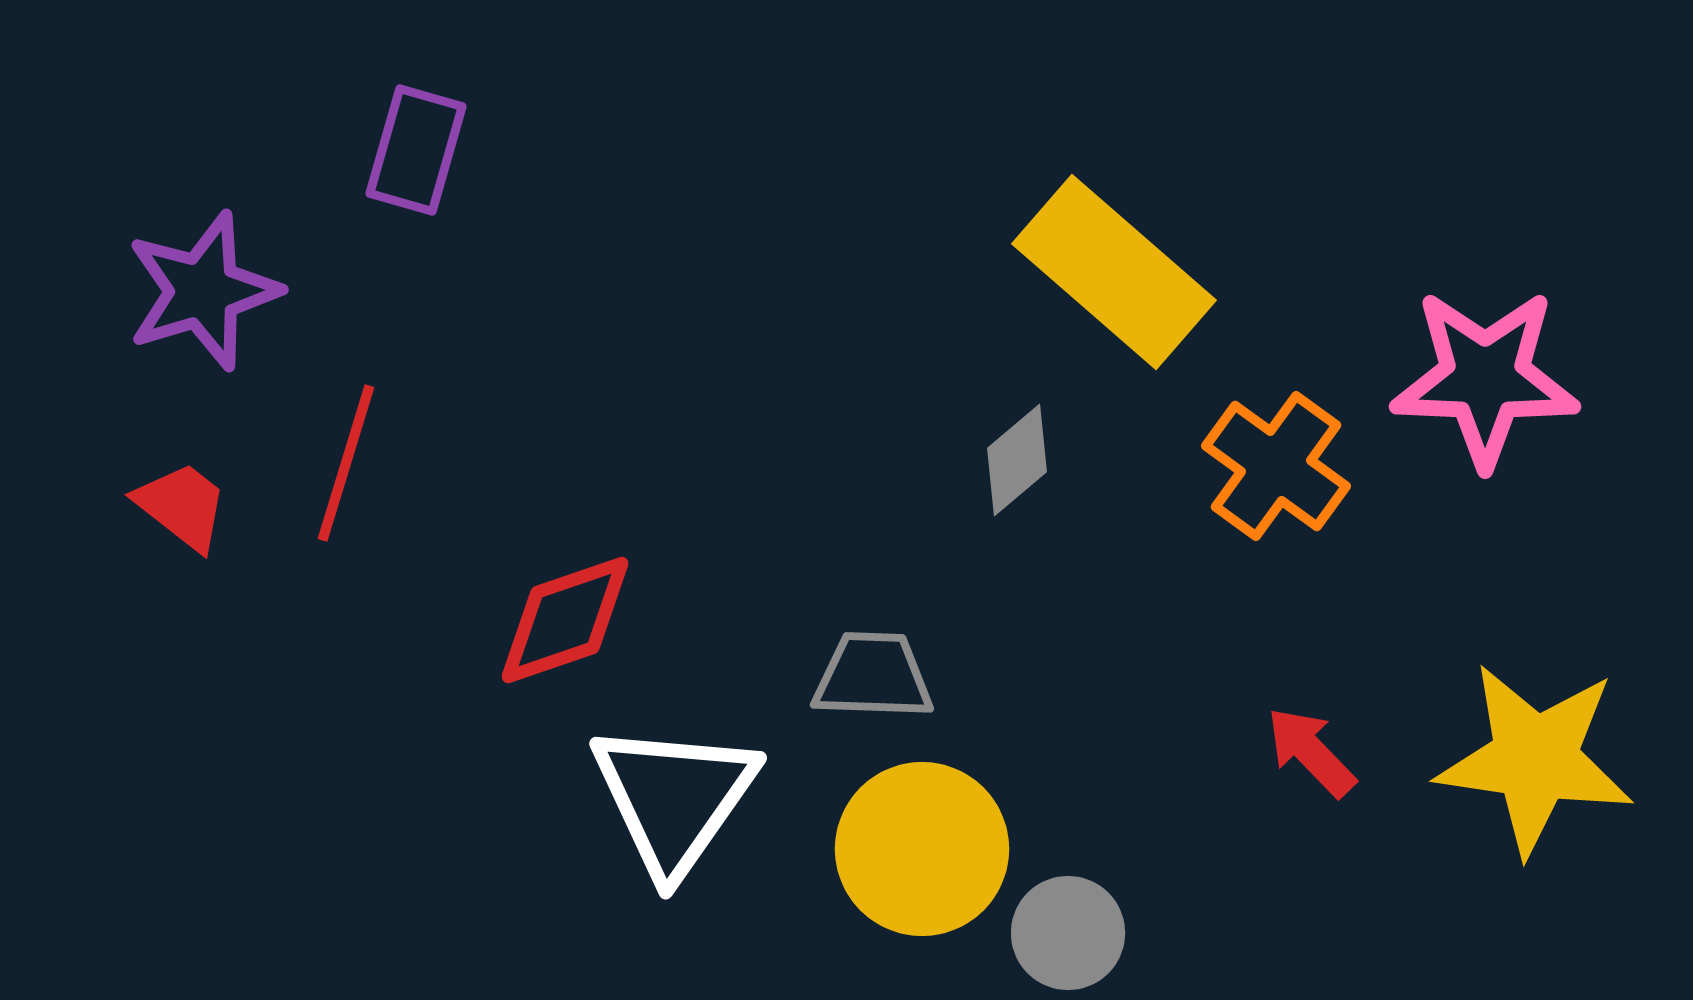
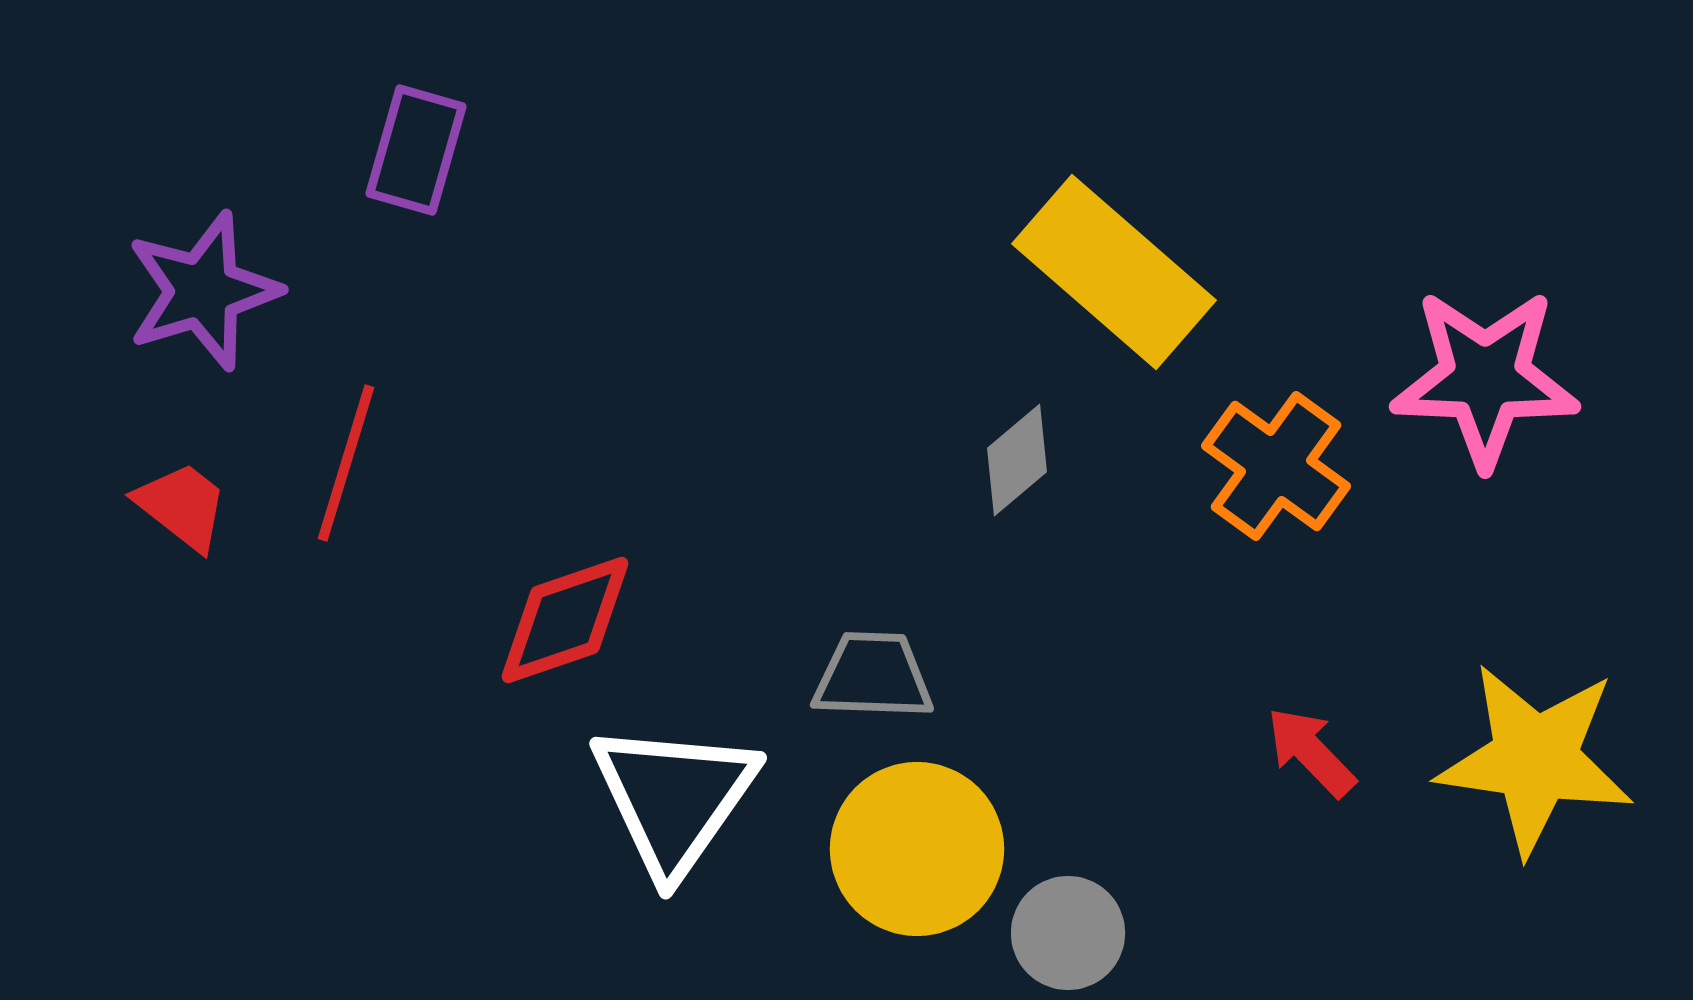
yellow circle: moved 5 px left
